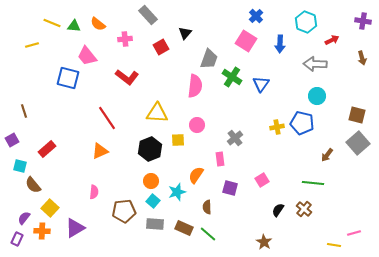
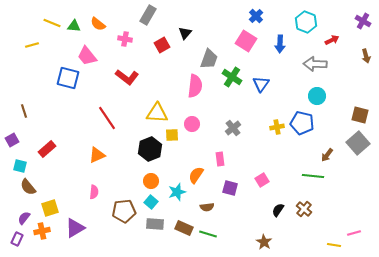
gray rectangle at (148, 15): rotated 72 degrees clockwise
purple cross at (363, 21): rotated 21 degrees clockwise
pink cross at (125, 39): rotated 16 degrees clockwise
red square at (161, 47): moved 1 px right, 2 px up
brown arrow at (362, 58): moved 4 px right, 2 px up
brown square at (357, 115): moved 3 px right
pink circle at (197, 125): moved 5 px left, 1 px up
gray cross at (235, 138): moved 2 px left, 10 px up
yellow square at (178, 140): moved 6 px left, 5 px up
orange triangle at (100, 151): moved 3 px left, 4 px down
green line at (313, 183): moved 7 px up
brown semicircle at (33, 185): moved 5 px left, 2 px down
cyan square at (153, 201): moved 2 px left, 1 px down
brown semicircle at (207, 207): rotated 96 degrees counterclockwise
yellow square at (50, 208): rotated 30 degrees clockwise
orange cross at (42, 231): rotated 14 degrees counterclockwise
green line at (208, 234): rotated 24 degrees counterclockwise
